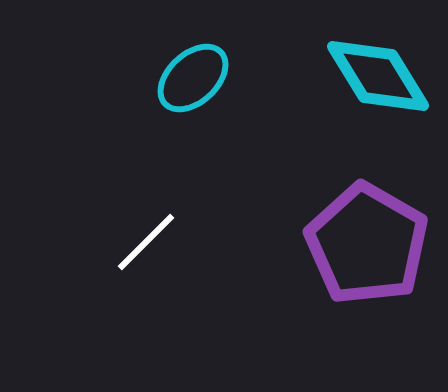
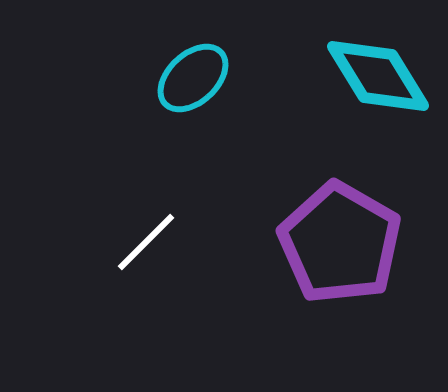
purple pentagon: moved 27 px left, 1 px up
